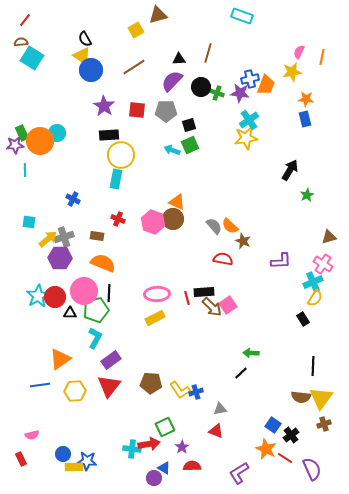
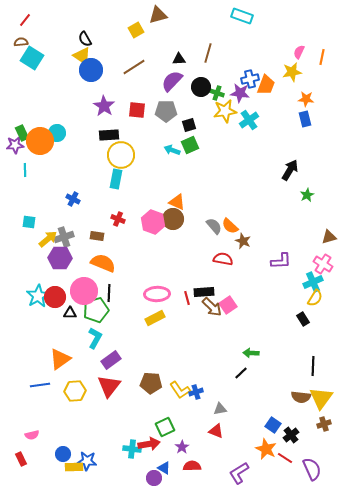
yellow star at (246, 138): moved 21 px left, 27 px up
